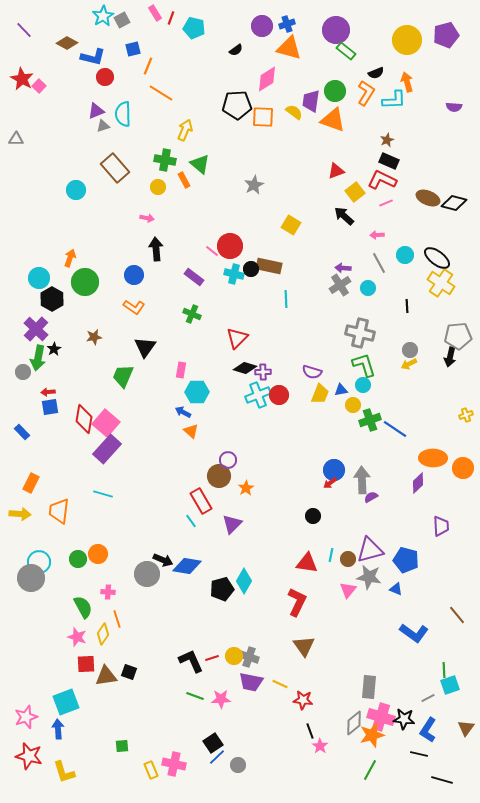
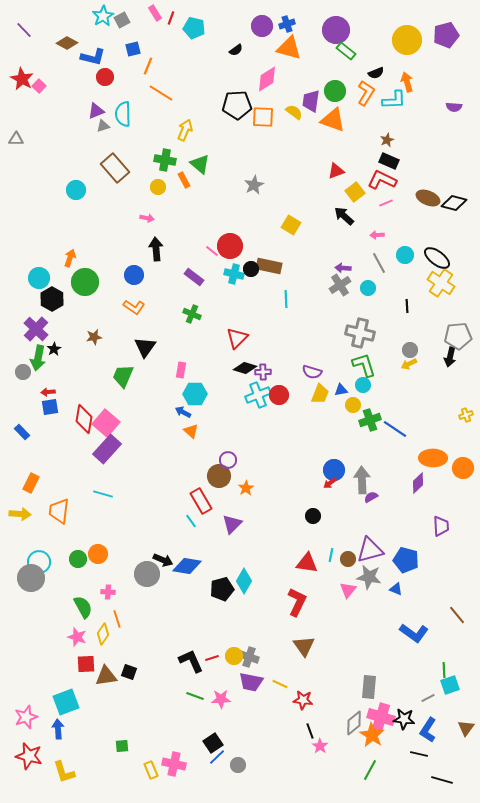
cyan hexagon at (197, 392): moved 2 px left, 2 px down
orange star at (372, 735): rotated 25 degrees counterclockwise
